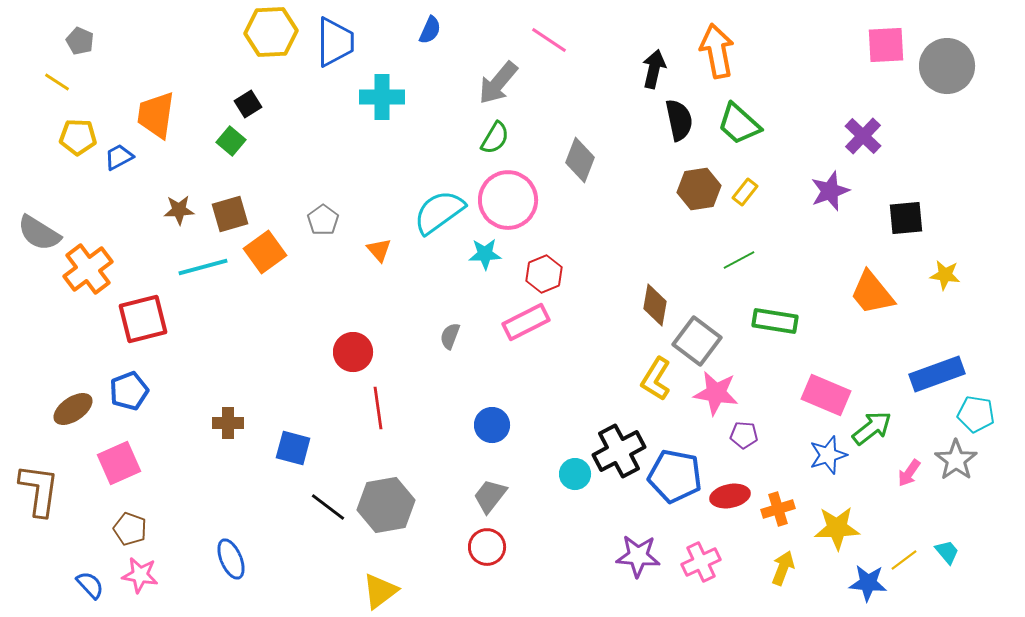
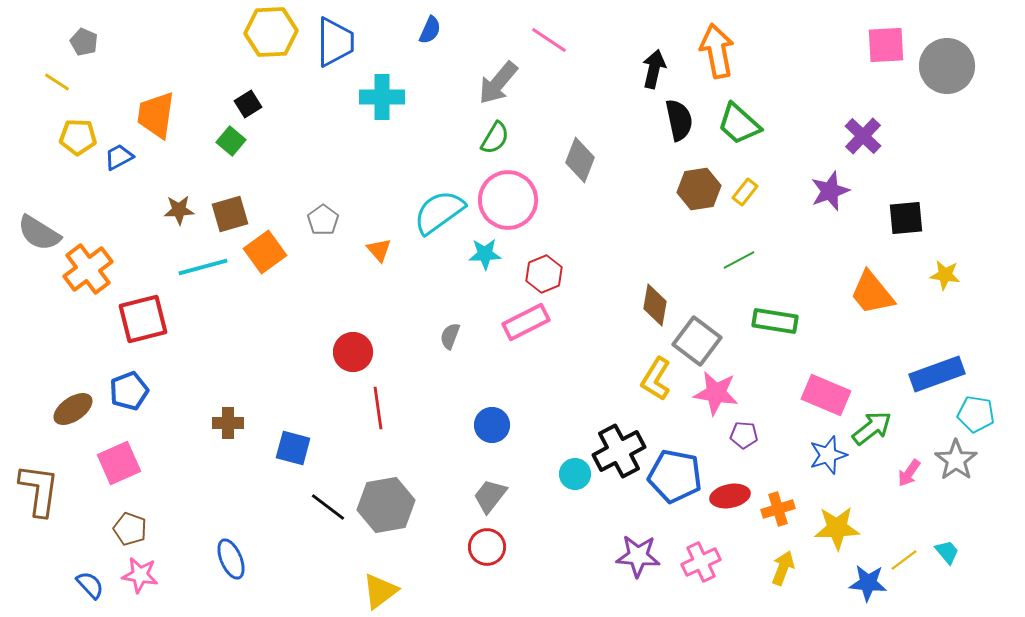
gray pentagon at (80, 41): moved 4 px right, 1 px down
